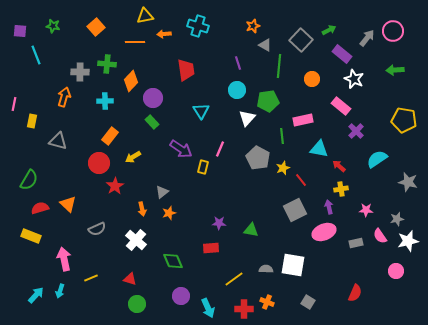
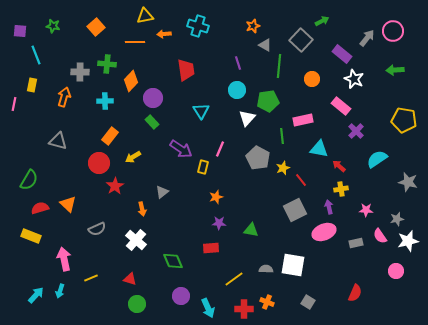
green arrow at (329, 30): moved 7 px left, 9 px up
yellow rectangle at (32, 121): moved 36 px up
orange star at (169, 213): moved 47 px right, 16 px up
